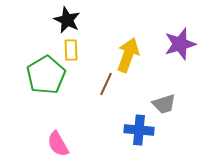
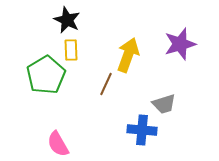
blue cross: moved 3 px right
